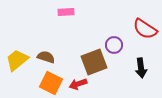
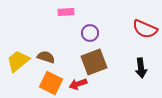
red semicircle: rotated 10 degrees counterclockwise
purple circle: moved 24 px left, 12 px up
yellow trapezoid: moved 1 px right, 1 px down
